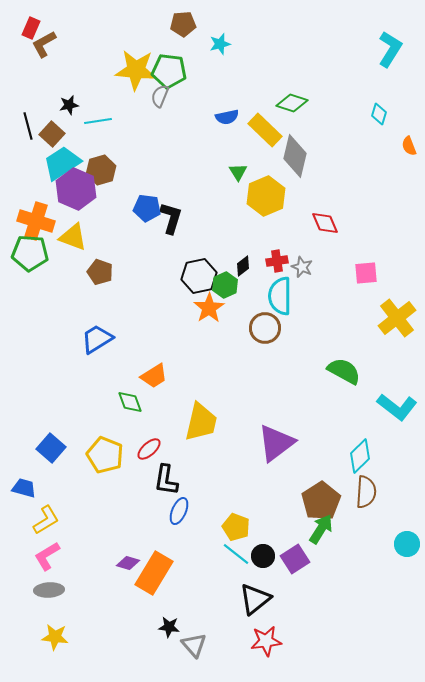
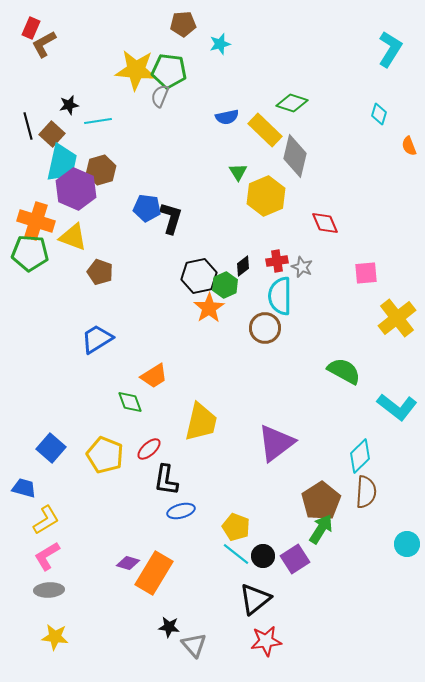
cyan trapezoid at (62, 163): rotated 135 degrees clockwise
blue ellipse at (179, 511): moved 2 px right; rotated 52 degrees clockwise
